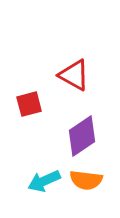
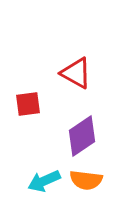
red triangle: moved 2 px right, 2 px up
red square: moved 1 px left; rotated 8 degrees clockwise
